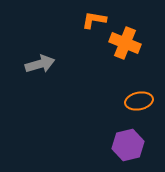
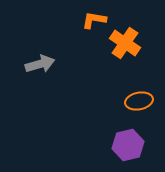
orange cross: rotated 12 degrees clockwise
